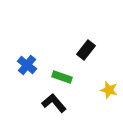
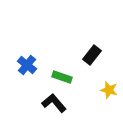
black rectangle: moved 6 px right, 5 px down
